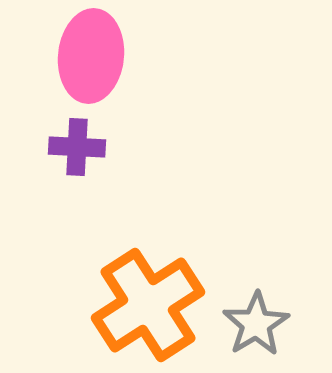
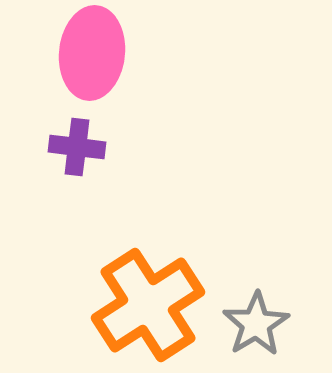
pink ellipse: moved 1 px right, 3 px up
purple cross: rotated 4 degrees clockwise
